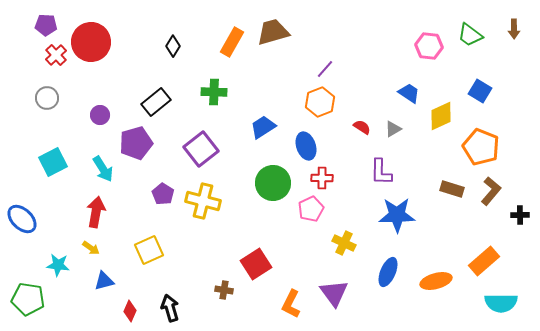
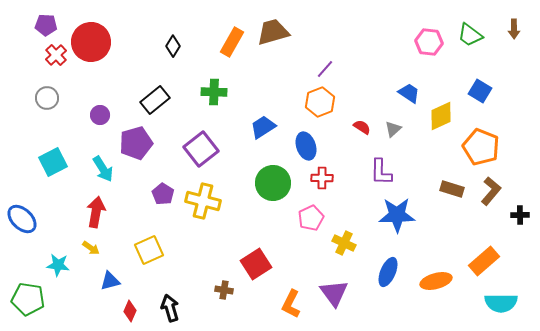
pink hexagon at (429, 46): moved 4 px up
black rectangle at (156, 102): moved 1 px left, 2 px up
gray triangle at (393, 129): rotated 12 degrees counterclockwise
pink pentagon at (311, 209): moved 9 px down
blue triangle at (104, 281): moved 6 px right
